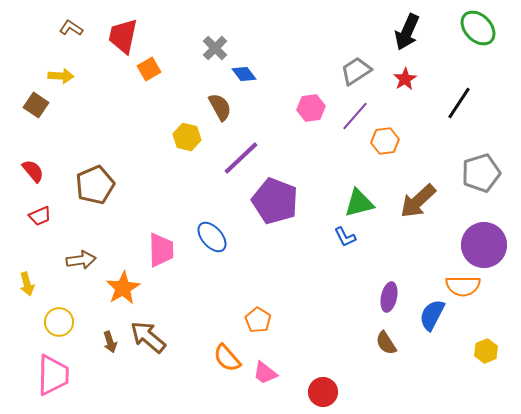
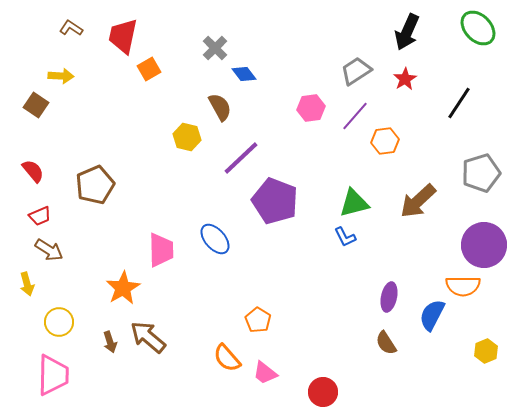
green triangle at (359, 203): moved 5 px left
blue ellipse at (212, 237): moved 3 px right, 2 px down
brown arrow at (81, 260): moved 32 px left, 10 px up; rotated 40 degrees clockwise
